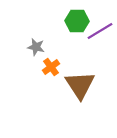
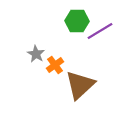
gray star: moved 7 px down; rotated 18 degrees clockwise
orange cross: moved 4 px right, 2 px up
brown triangle: rotated 20 degrees clockwise
